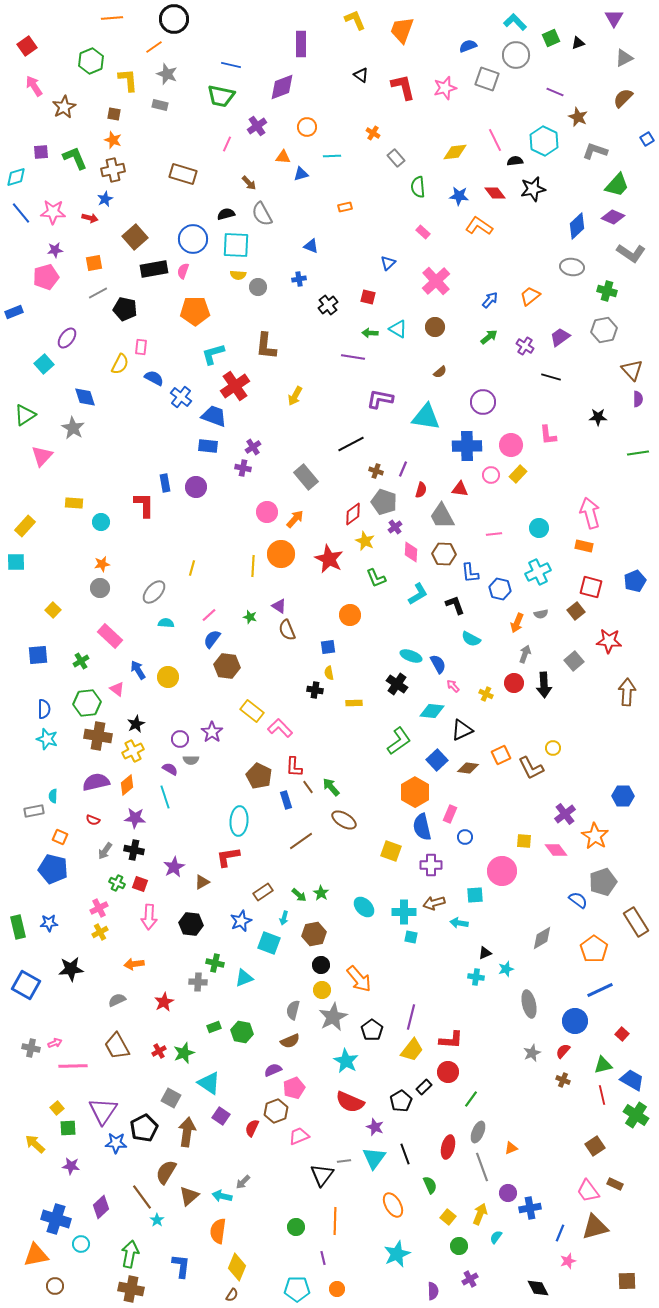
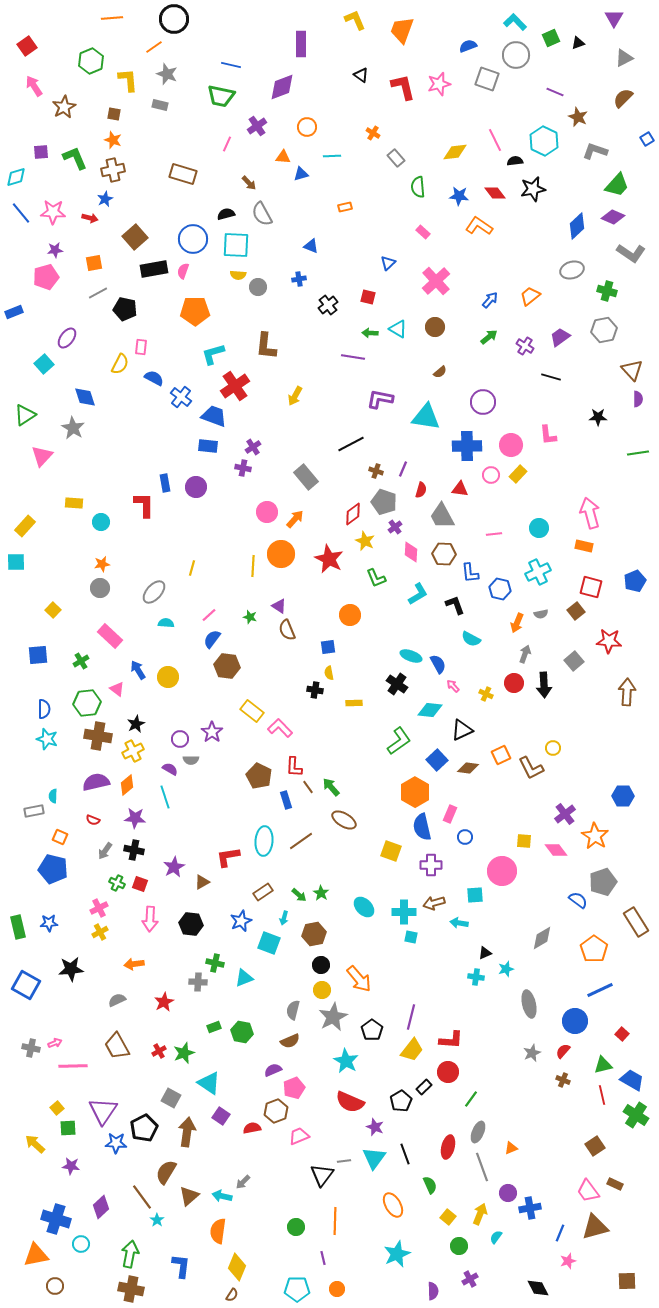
pink star at (445, 88): moved 6 px left, 4 px up
gray ellipse at (572, 267): moved 3 px down; rotated 25 degrees counterclockwise
cyan diamond at (432, 711): moved 2 px left, 1 px up
cyan ellipse at (239, 821): moved 25 px right, 20 px down
pink arrow at (149, 917): moved 1 px right, 2 px down
red semicircle at (252, 1128): rotated 54 degrees clockwise
